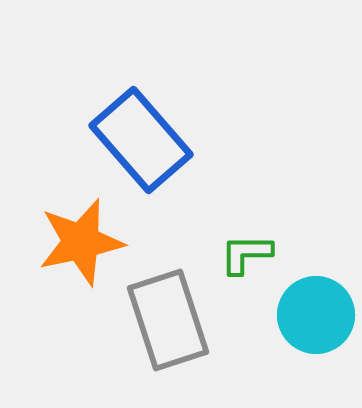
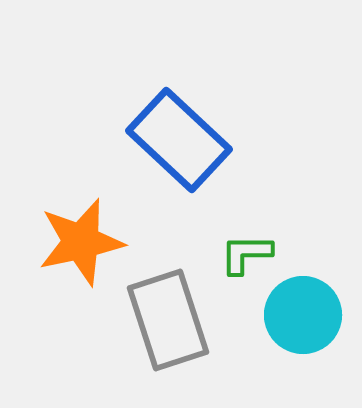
blue rectangle: moved 38 px right; rotated 6 degrees counterclockwise
cyan circle: moved 13 px left
